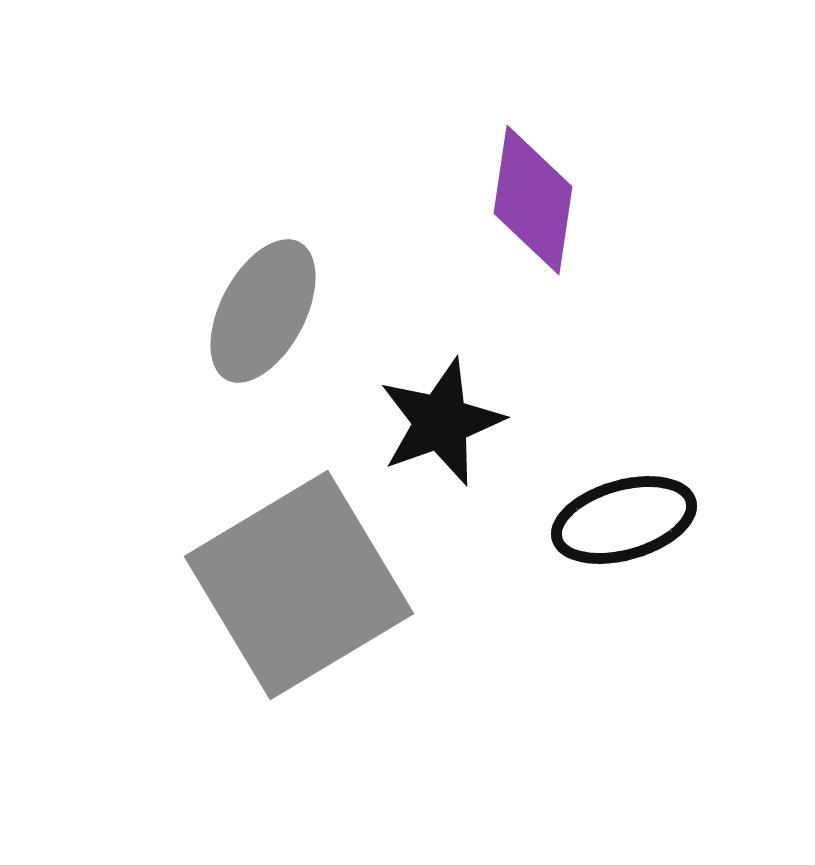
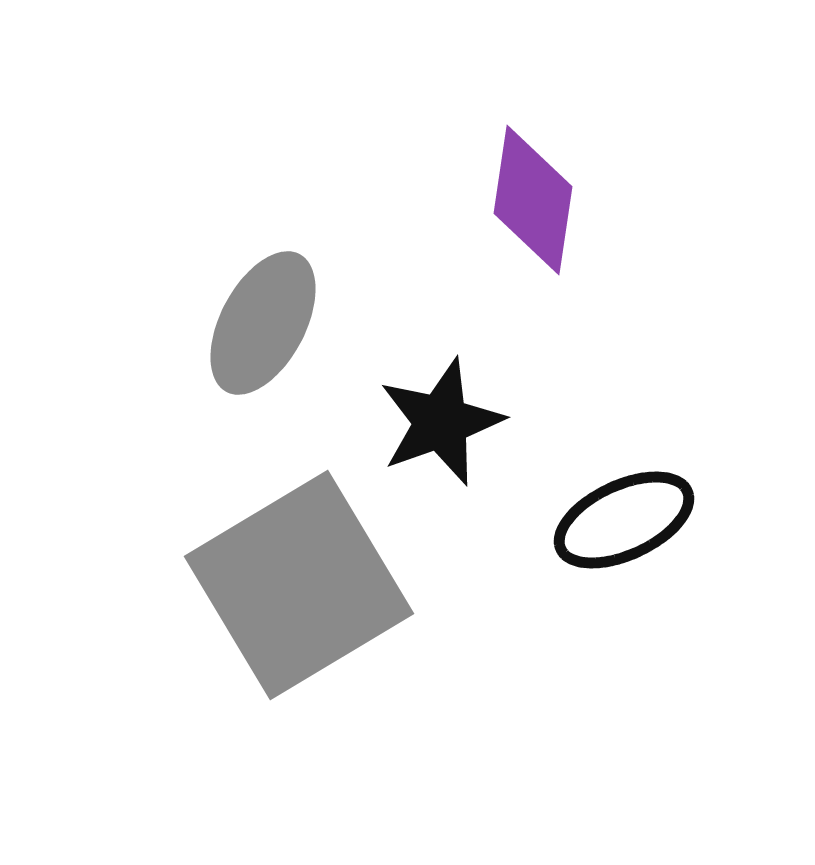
gray ellipse: moved 12 px down
black ellipse: rotated 9 degrees counterclockwise
